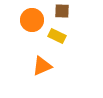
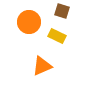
brown square: rotated 14 degrees clockwise
orange circle: moved 3 px left, 2 px down
